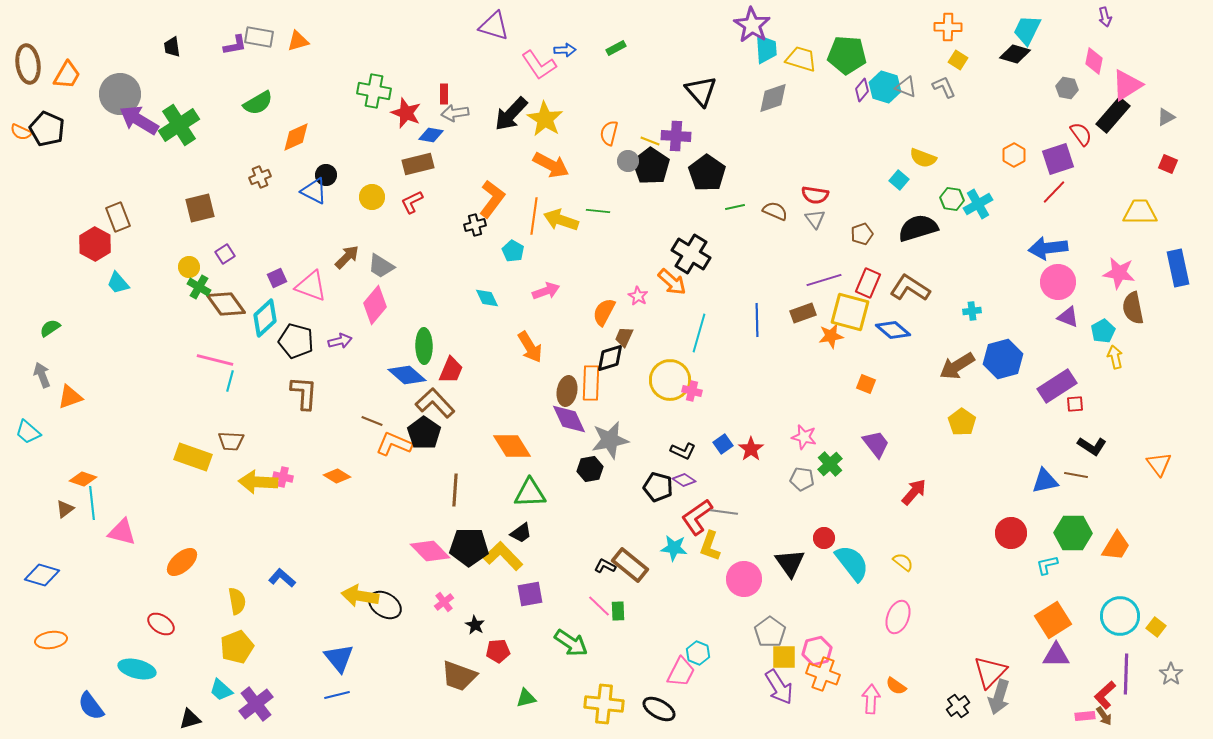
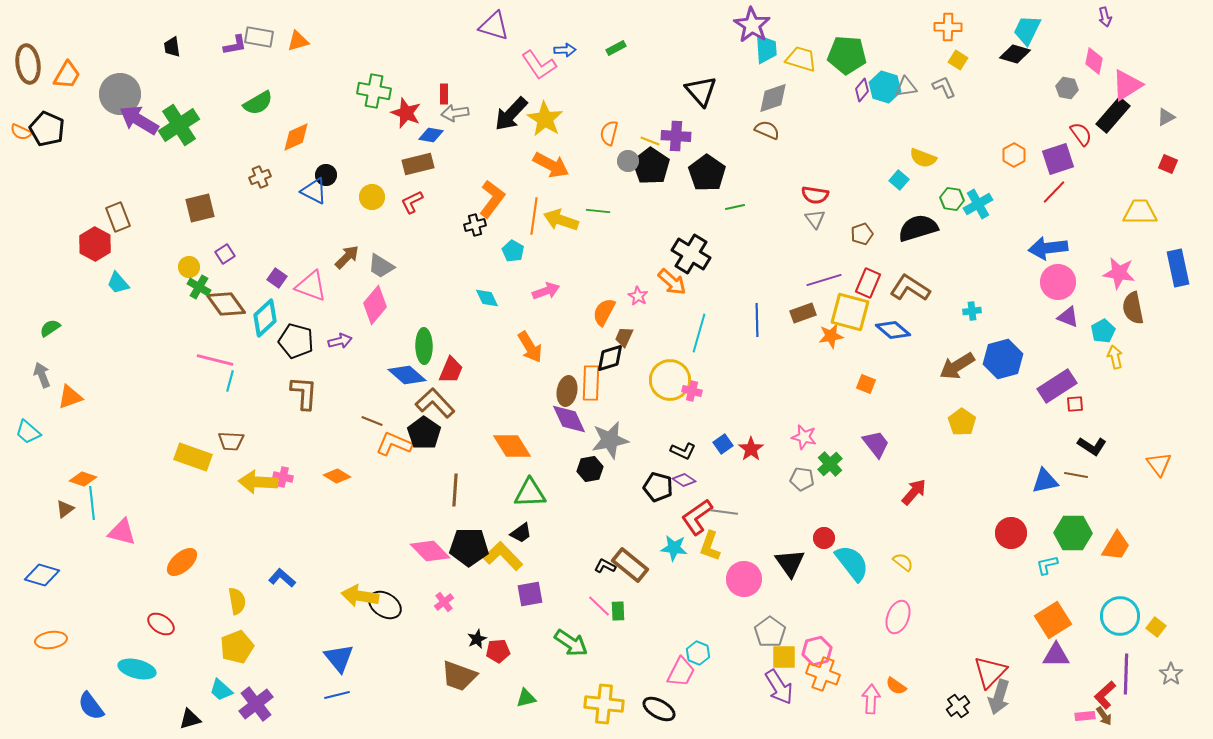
gray triangle at (906, 87): rotated 30 degrees counterclockwise
brown semicircle at (775, 211): moved 8 px left, 81 px up
purple square at (277, 278): rotated 30 degrees counterclockwise
black star at (475, 625): moved 2 px right, 14 px down; rotated 18 degrees clockwise
